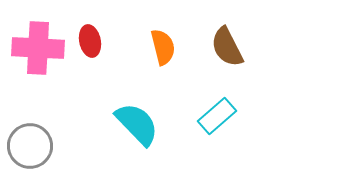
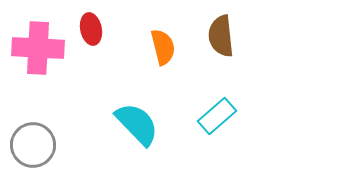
red ellipse: moved 1 px right, 12 px up
brown semicircle: moved 6 px left, 11 px up; rotated 21 degrees clockwise
gray circle: moved 3 px right, 1 px up
